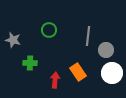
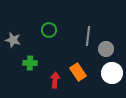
gray circle: moved 1 px up
